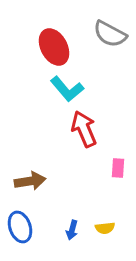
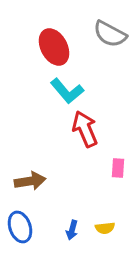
cyan L-shape: moved 2 px down
red arrow: moved 1 px right
